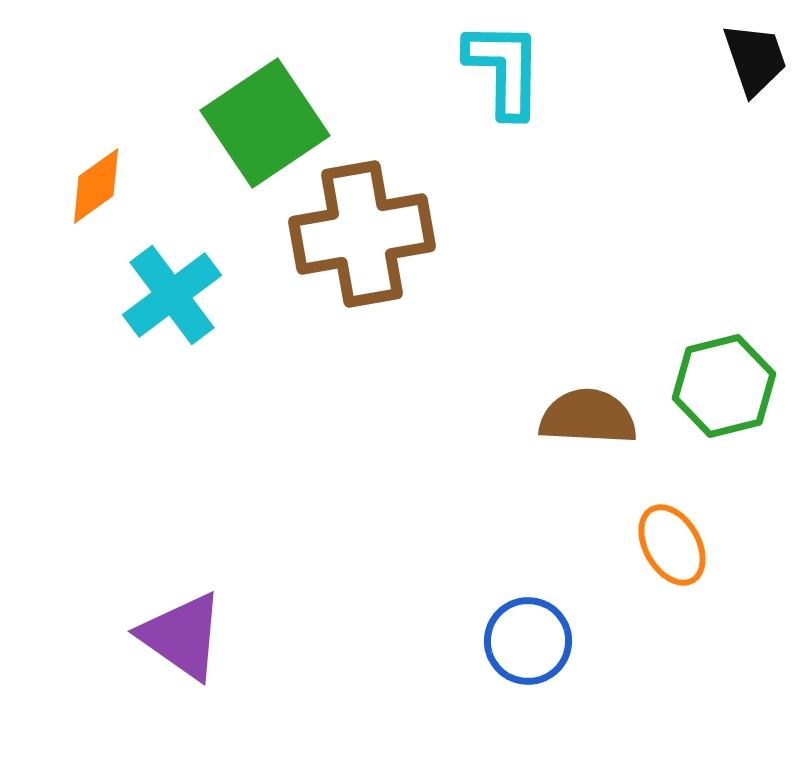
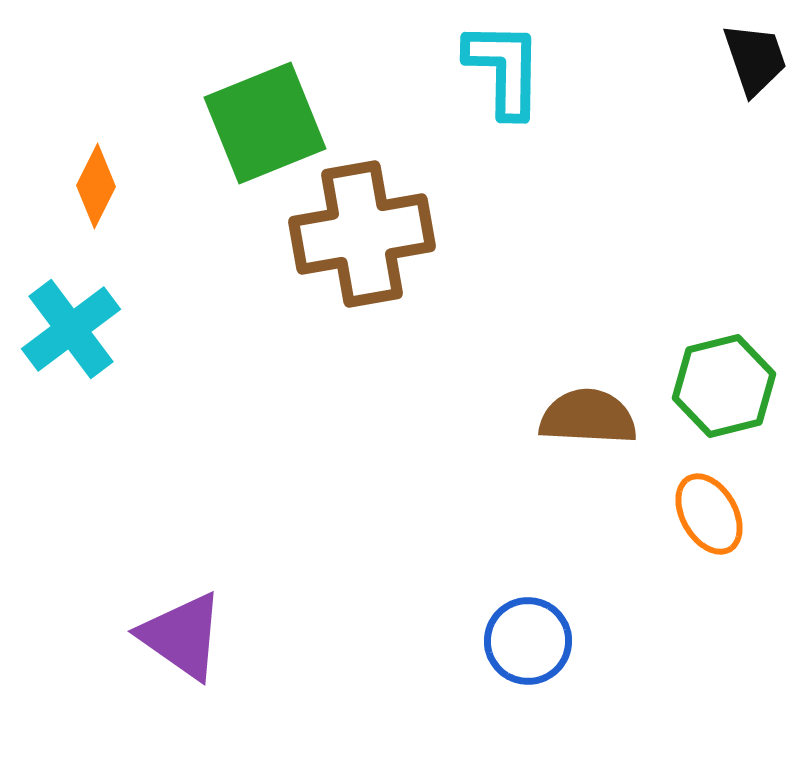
green square: rotated 12 degrees clockwise
orange diamond: rotated 28 degrees counterclockwise
cyan cross: moved 101 px left, 34 px down
orange ellipse: moved 37 px right, 31 px up
